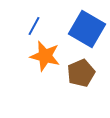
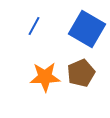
orange star: moved 21 px down; rotated 16 degrees counterclockwise
